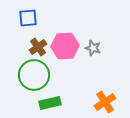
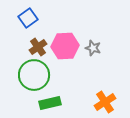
blue square: rotated 30 degrees counterclockwise
